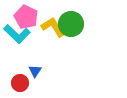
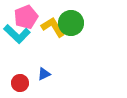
pink pentagon: rotated 25 degrees clockwise
green circle: moved 1 px up
blue triangle: moved 9 px right, 3 px down; rotated 32 degrees clockwise
